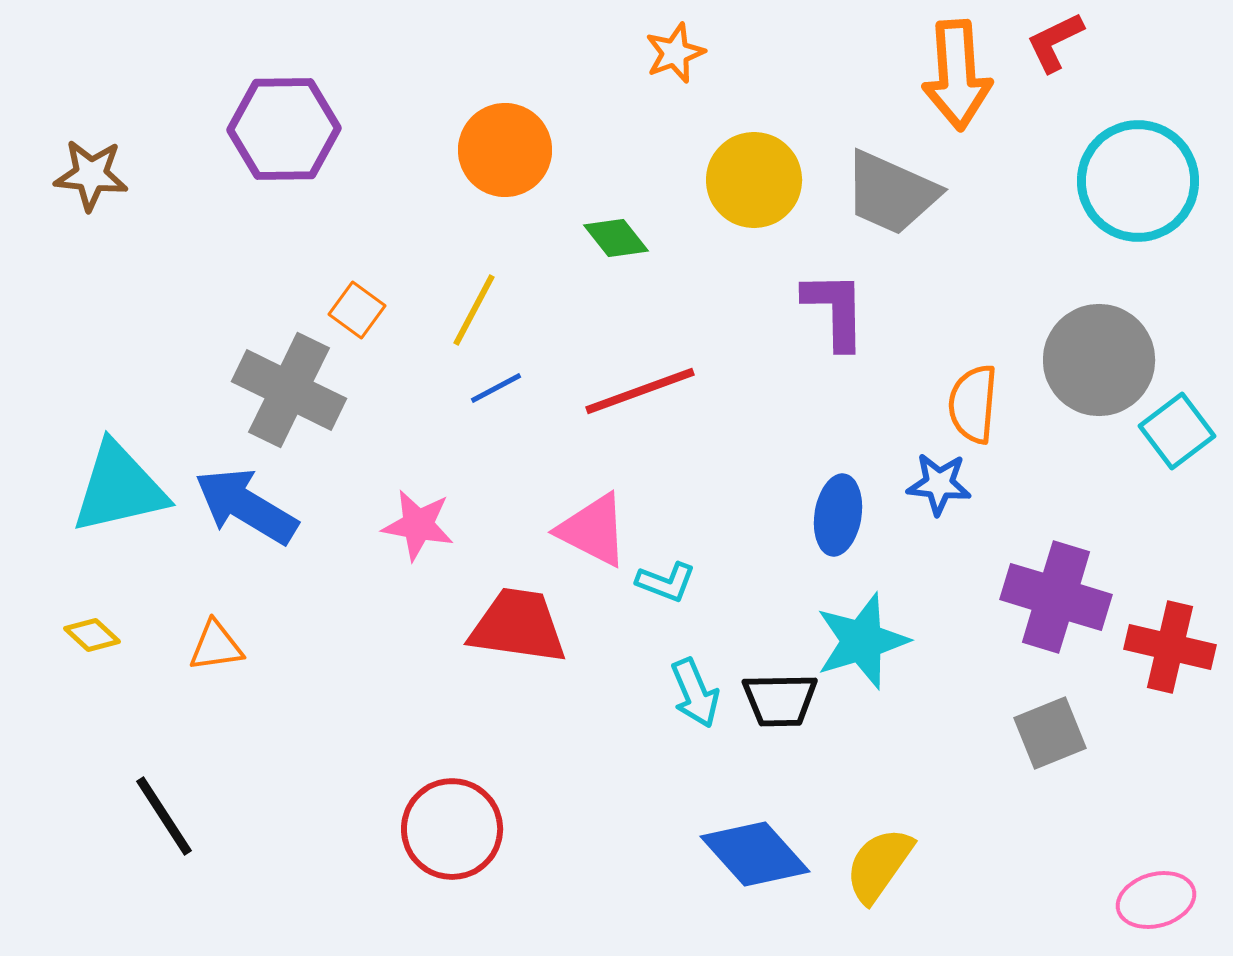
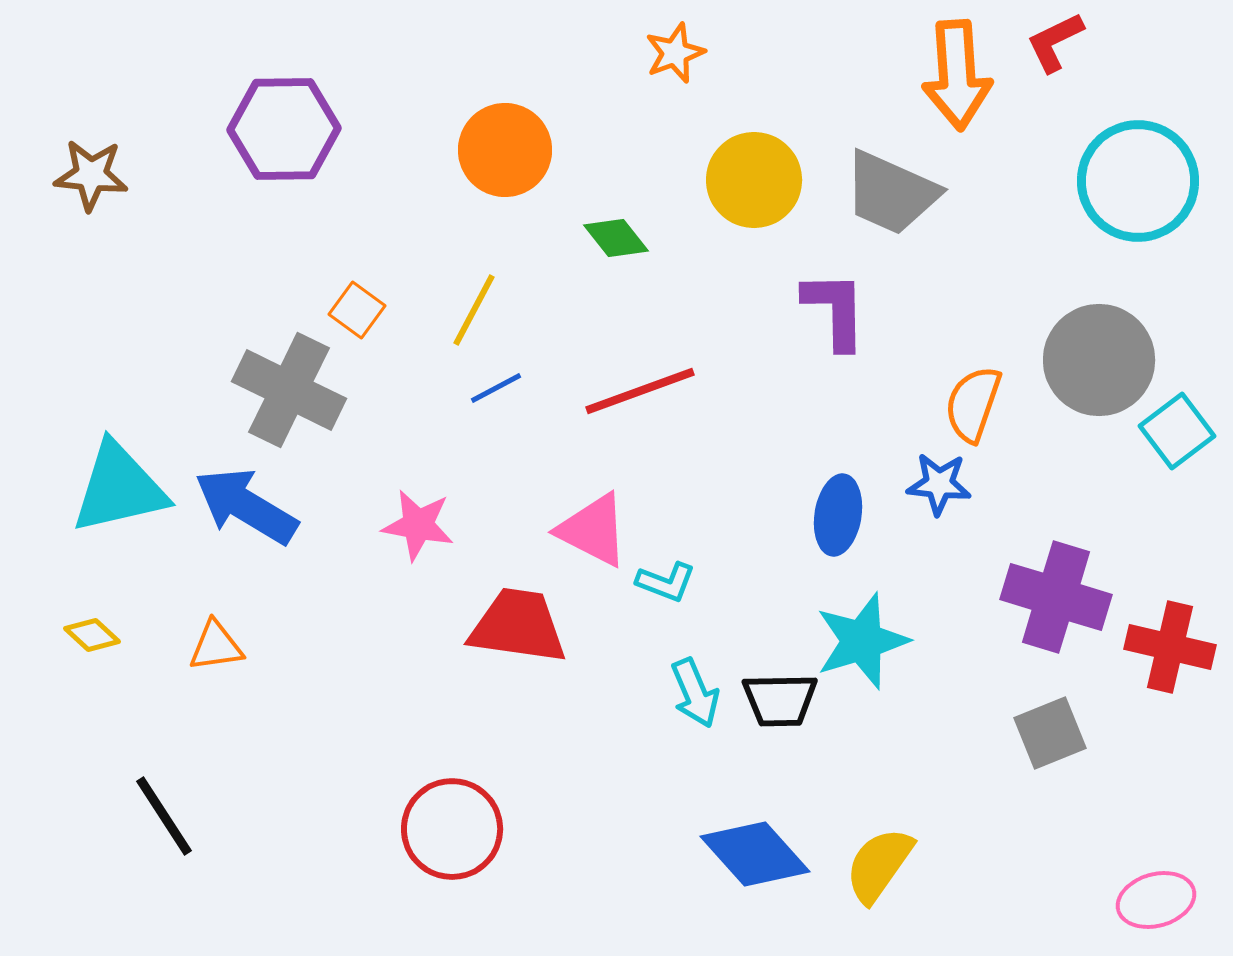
orange semicircle: rotated 14 degrees clockwise
